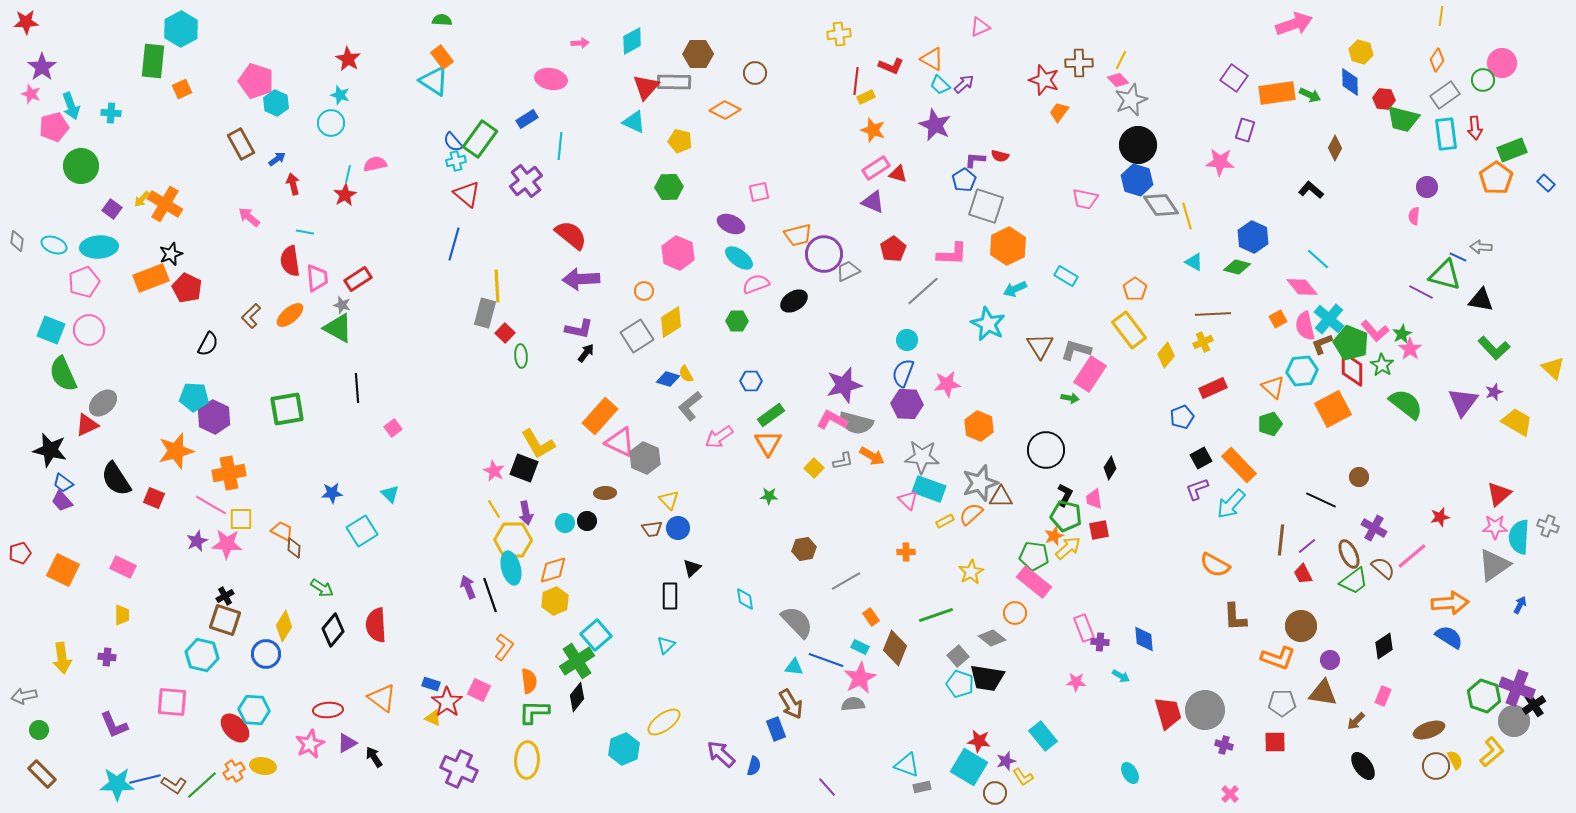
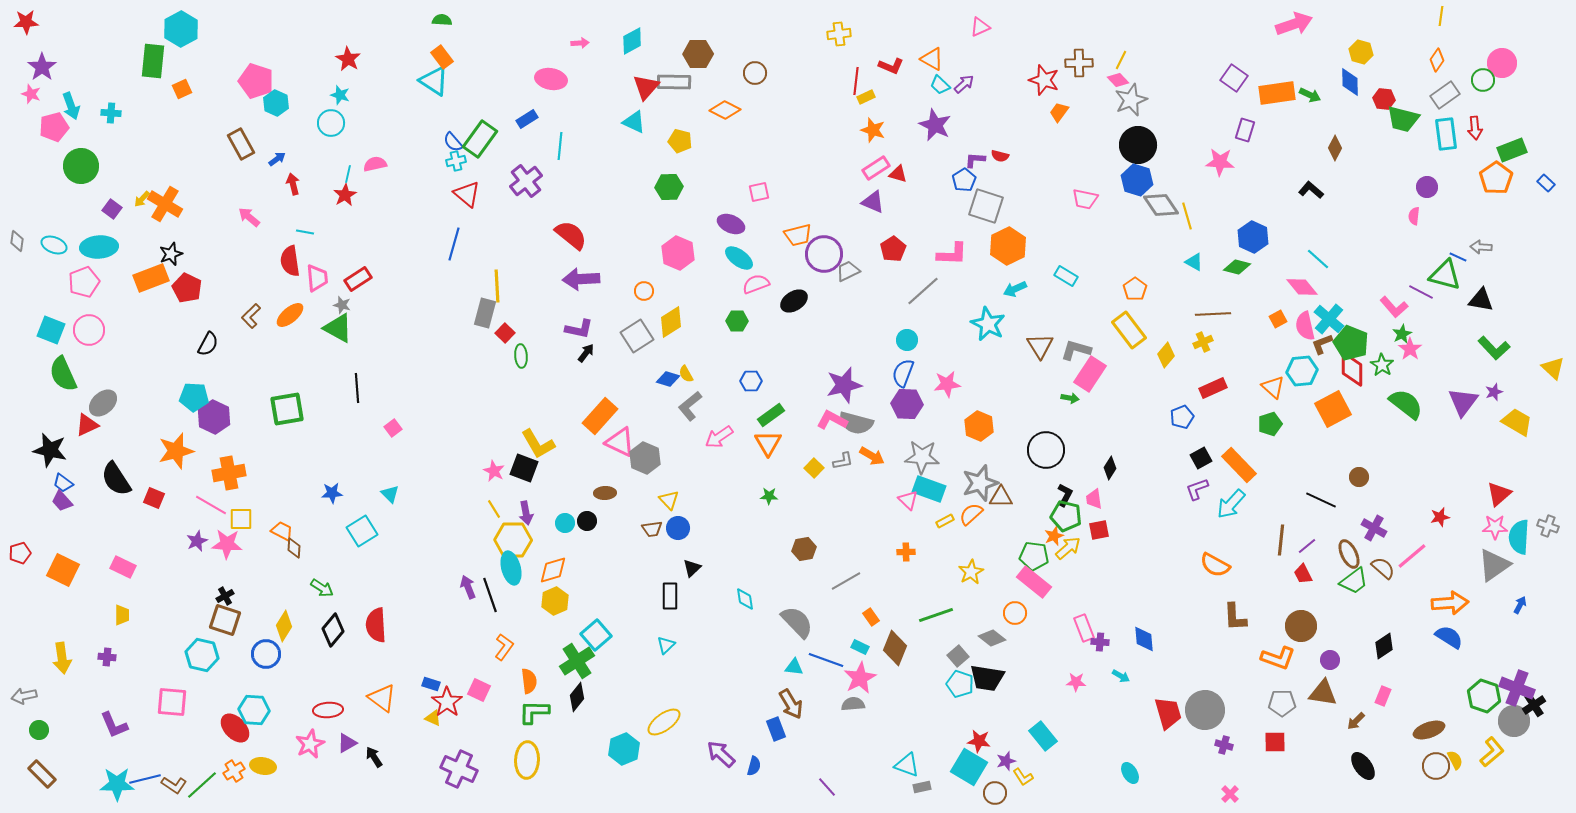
pink L-shape at (1375, 331): moved 19 px right, 24 px up
